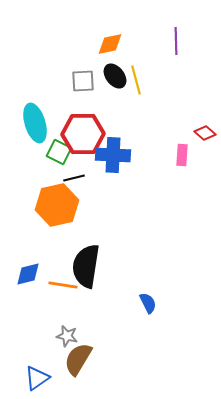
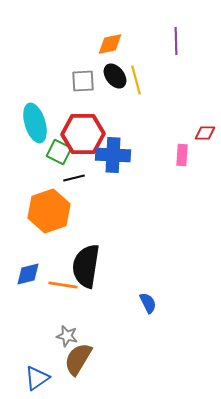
red diamond: rotated 40 degrees counterclockwise
orange hexagon: moved 8 px left, 6 px down; rotated 6 degrees counterclockwise
